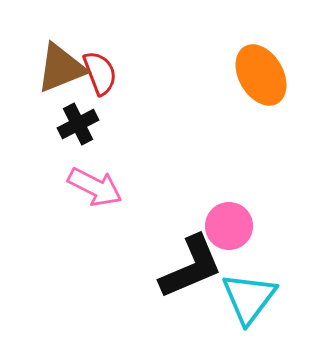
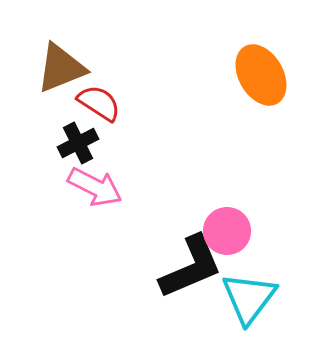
red semicircle: moved 1 px left, 30 px down; rotated 36 degrees counterclockwise
black cross: moved 19 px down
pink circle: moved 2 px left, 5 px down
